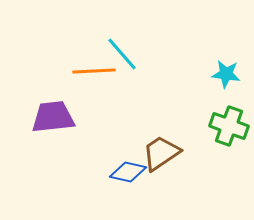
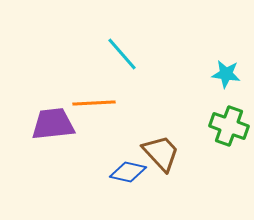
orange line: moved 32 px down
purple trapezoid: moved 7 px down
brown trapezoid: rotated 81 degrees clockwise
